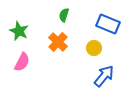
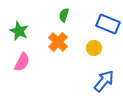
blue arrow: moved 5 px down
